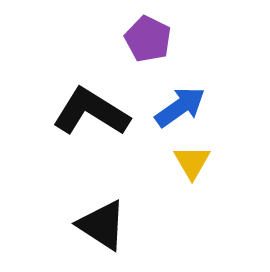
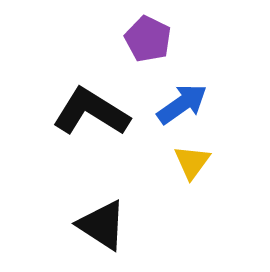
blue arrow: moved 2 px right, 3 px up
yellow triangle: rotated 6 degrees clockwise
